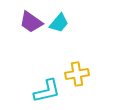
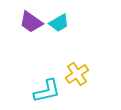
cyan trapezoid: rotated 20 degrees clockwise
yellow cross: rotated 25 degrees counterclockwise
